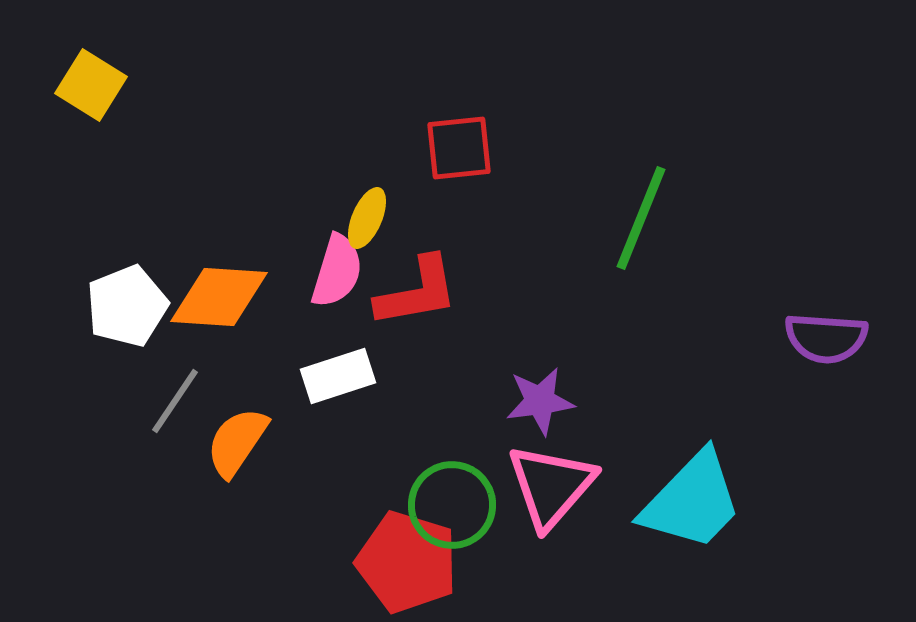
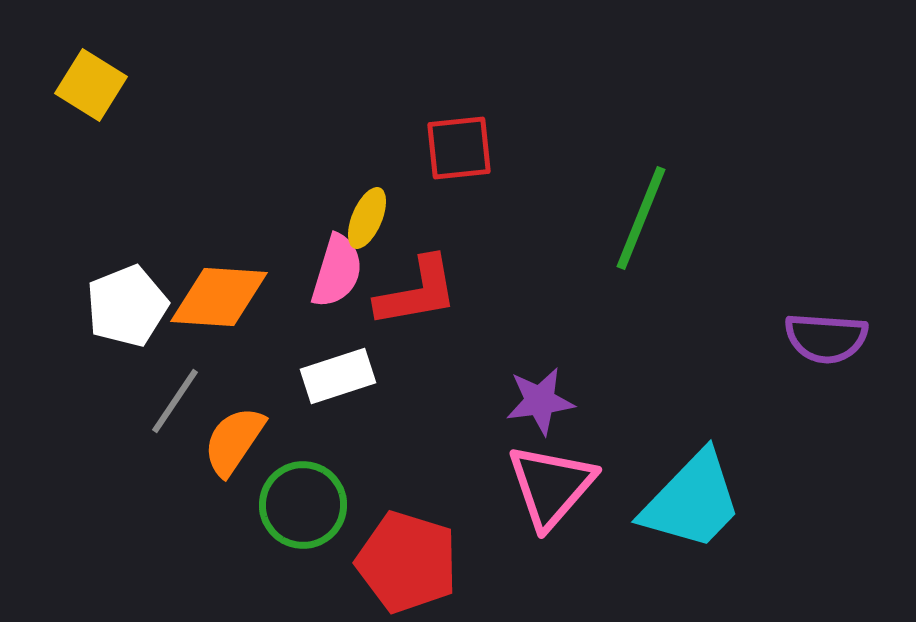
orange semicircle: moved 3 px left, 1 px up
green circle: moved 149 px left
